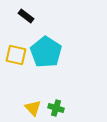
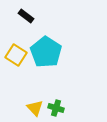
yellow square: rotated 20 degrees clockwise
yellow triangle: moved 2 px right
